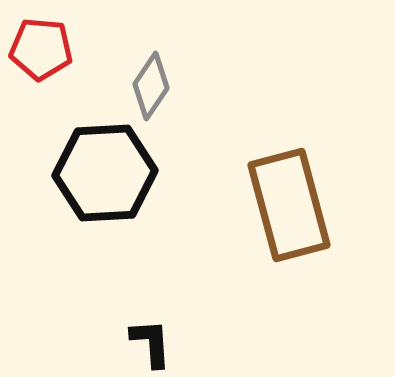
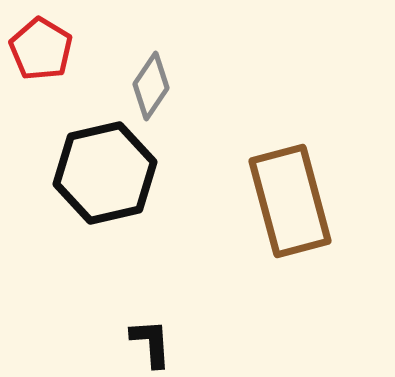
red pentagon: rotated 26 degrees clockwise
black hexagon: rotated 10 degrees counterclockwise
brown rectangle: moved 1 px right, 4 px up
